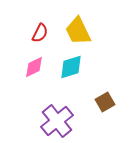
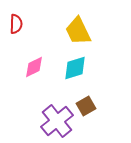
red semicircle: moved 24 px left, 9 px up; rotated 24 degrees counterclockwise
cyan diamond: moved 4 px right, 1 px down
brown square: moved 19 px left, 4 px down
